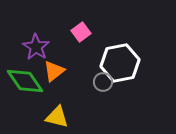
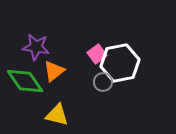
pink square: moved 16 px right, 22 px down
purple star: rotated 24 degrees counterclockwise
yellow triangle: moved 2 px up
